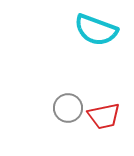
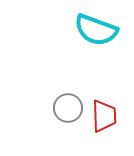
red trapezoid: rotated 80 degrees counterclockwise
